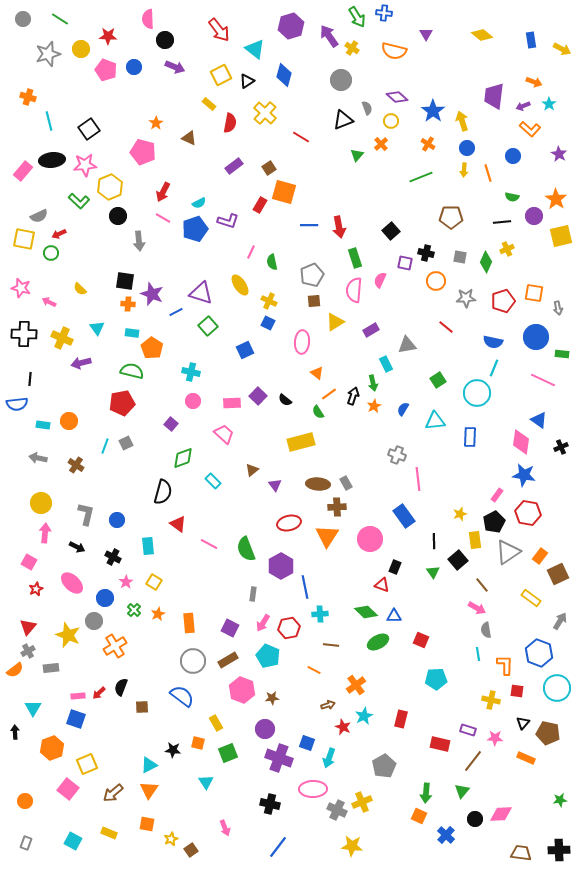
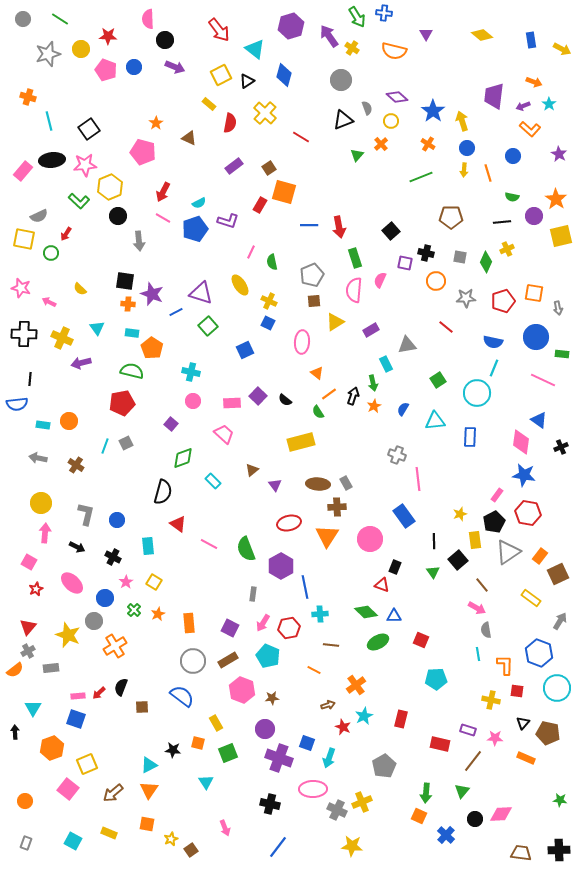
red arrow at (59, 234): moved 7 px right; rotated 32 degrees counterclockwise
green star at (560, 800): rotated 16 degrees clockwise
